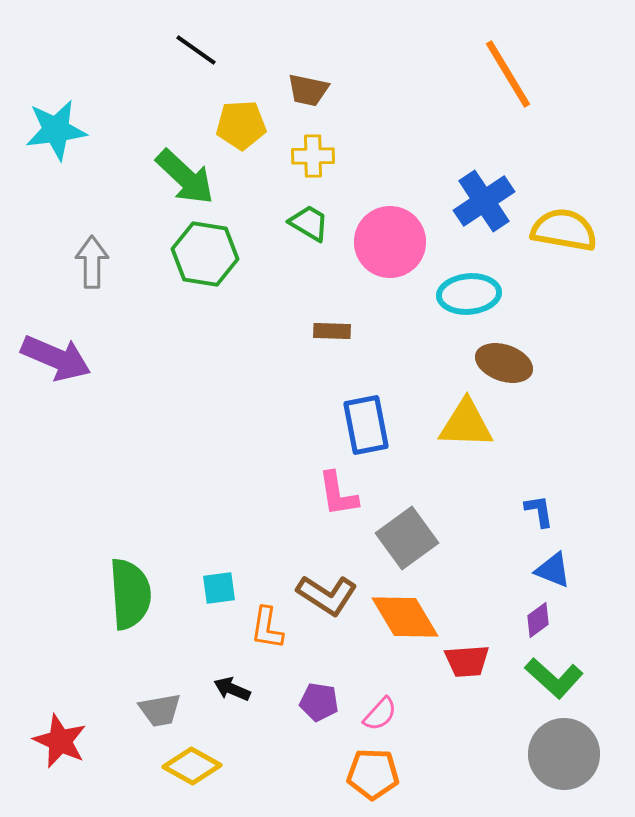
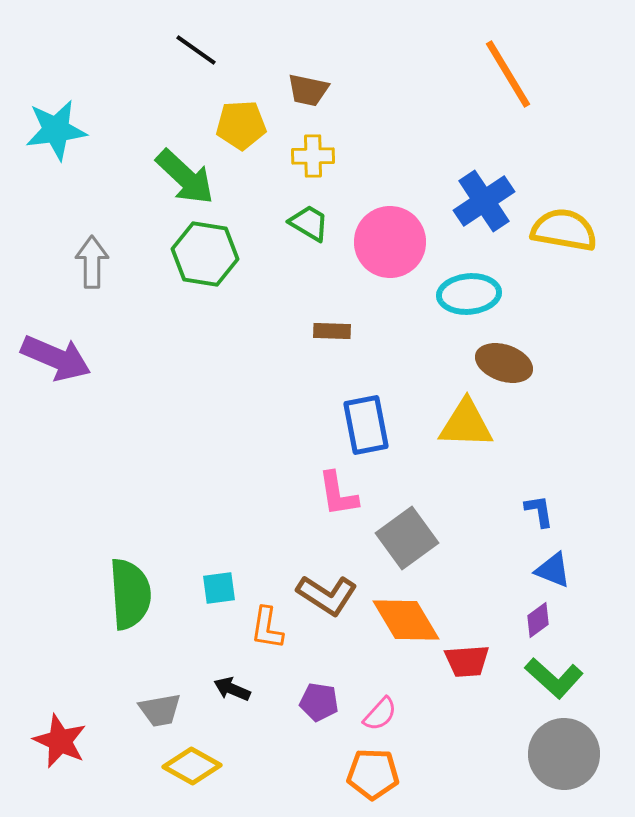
orange diamond: moved 1 px right, 3 px down
